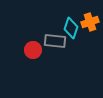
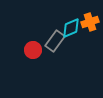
cyan diamond: rotated 50 degrees clockwise
gray rectangle: rotated 60 degrees counterclockwise
